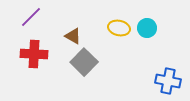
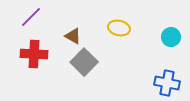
cyan circle: moved 24 px right, 9 px down
blue cross: moved 1 px left, 2 px down
